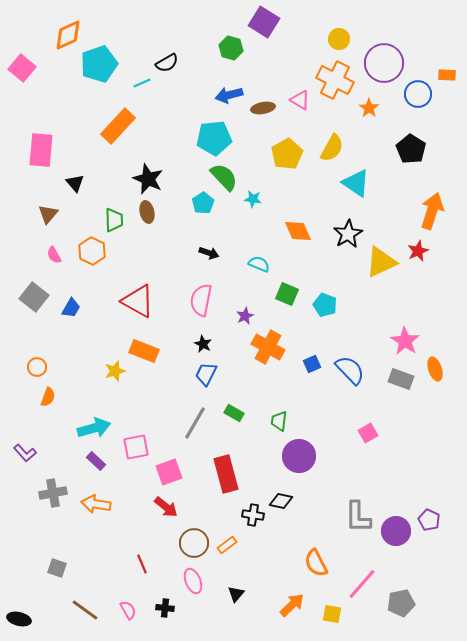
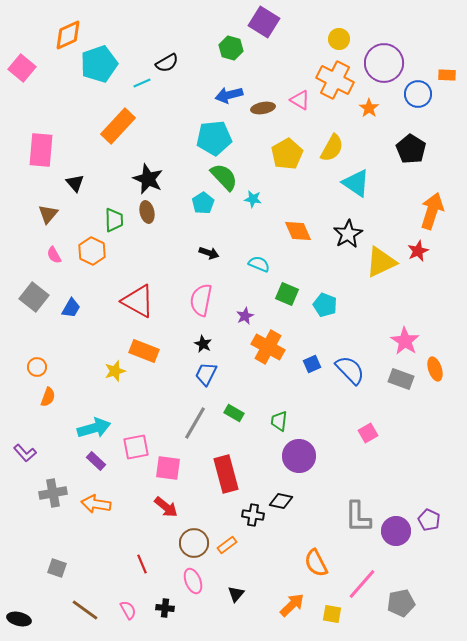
pink square at (169, 472): moved 1 px left, 4 px up; rotated 28 degrees clockwise
